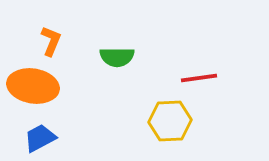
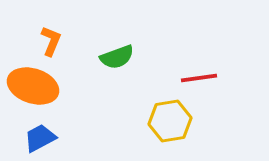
green semicircle: rotated 20 degrees counterclockwise
orange ellipse: rotated 9 degrees clockwise
yellow hexagon: rotated 6 degrees counterclockwise
